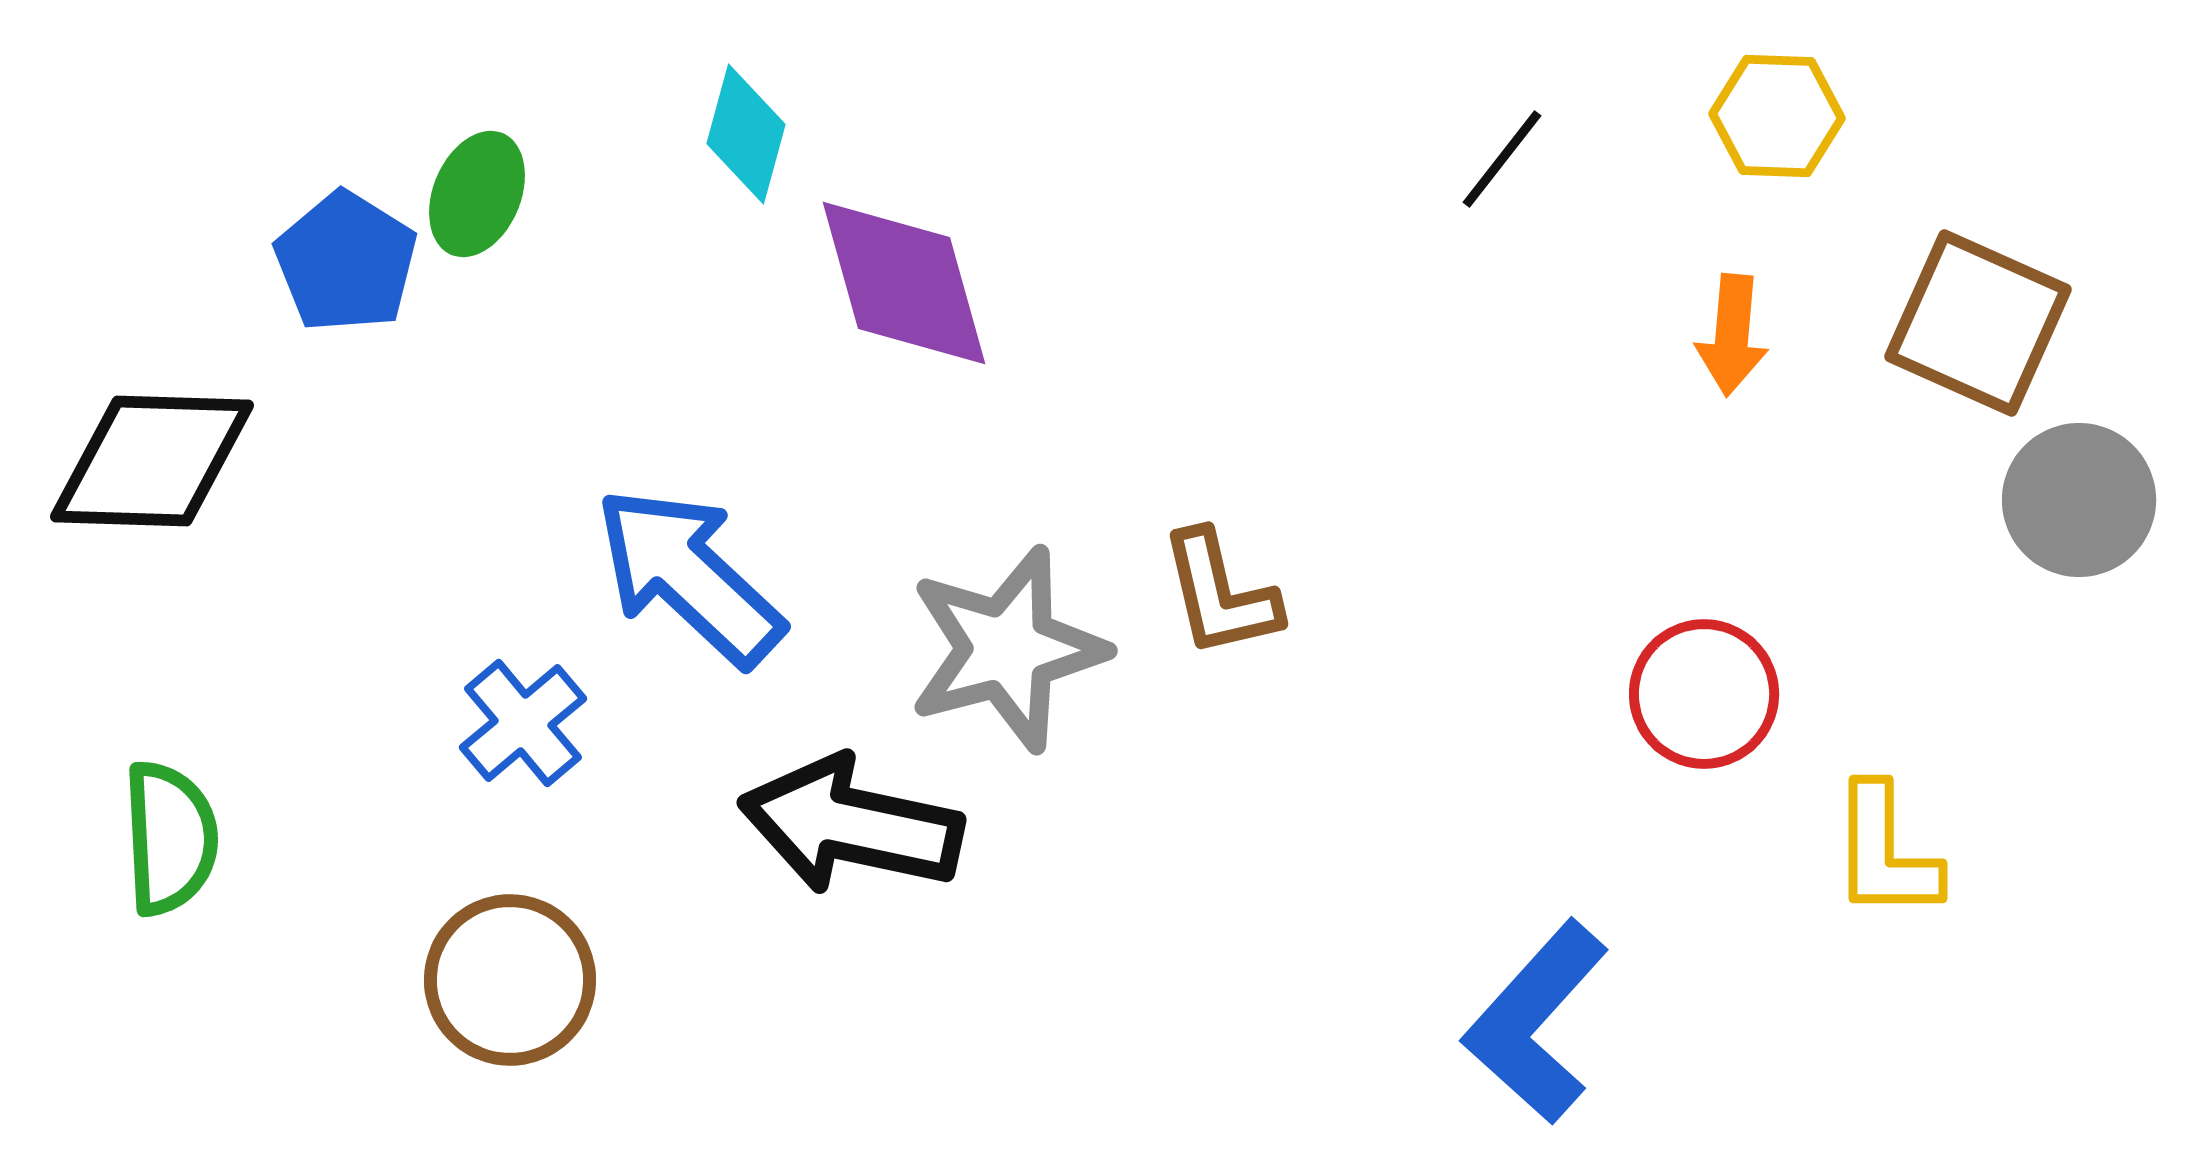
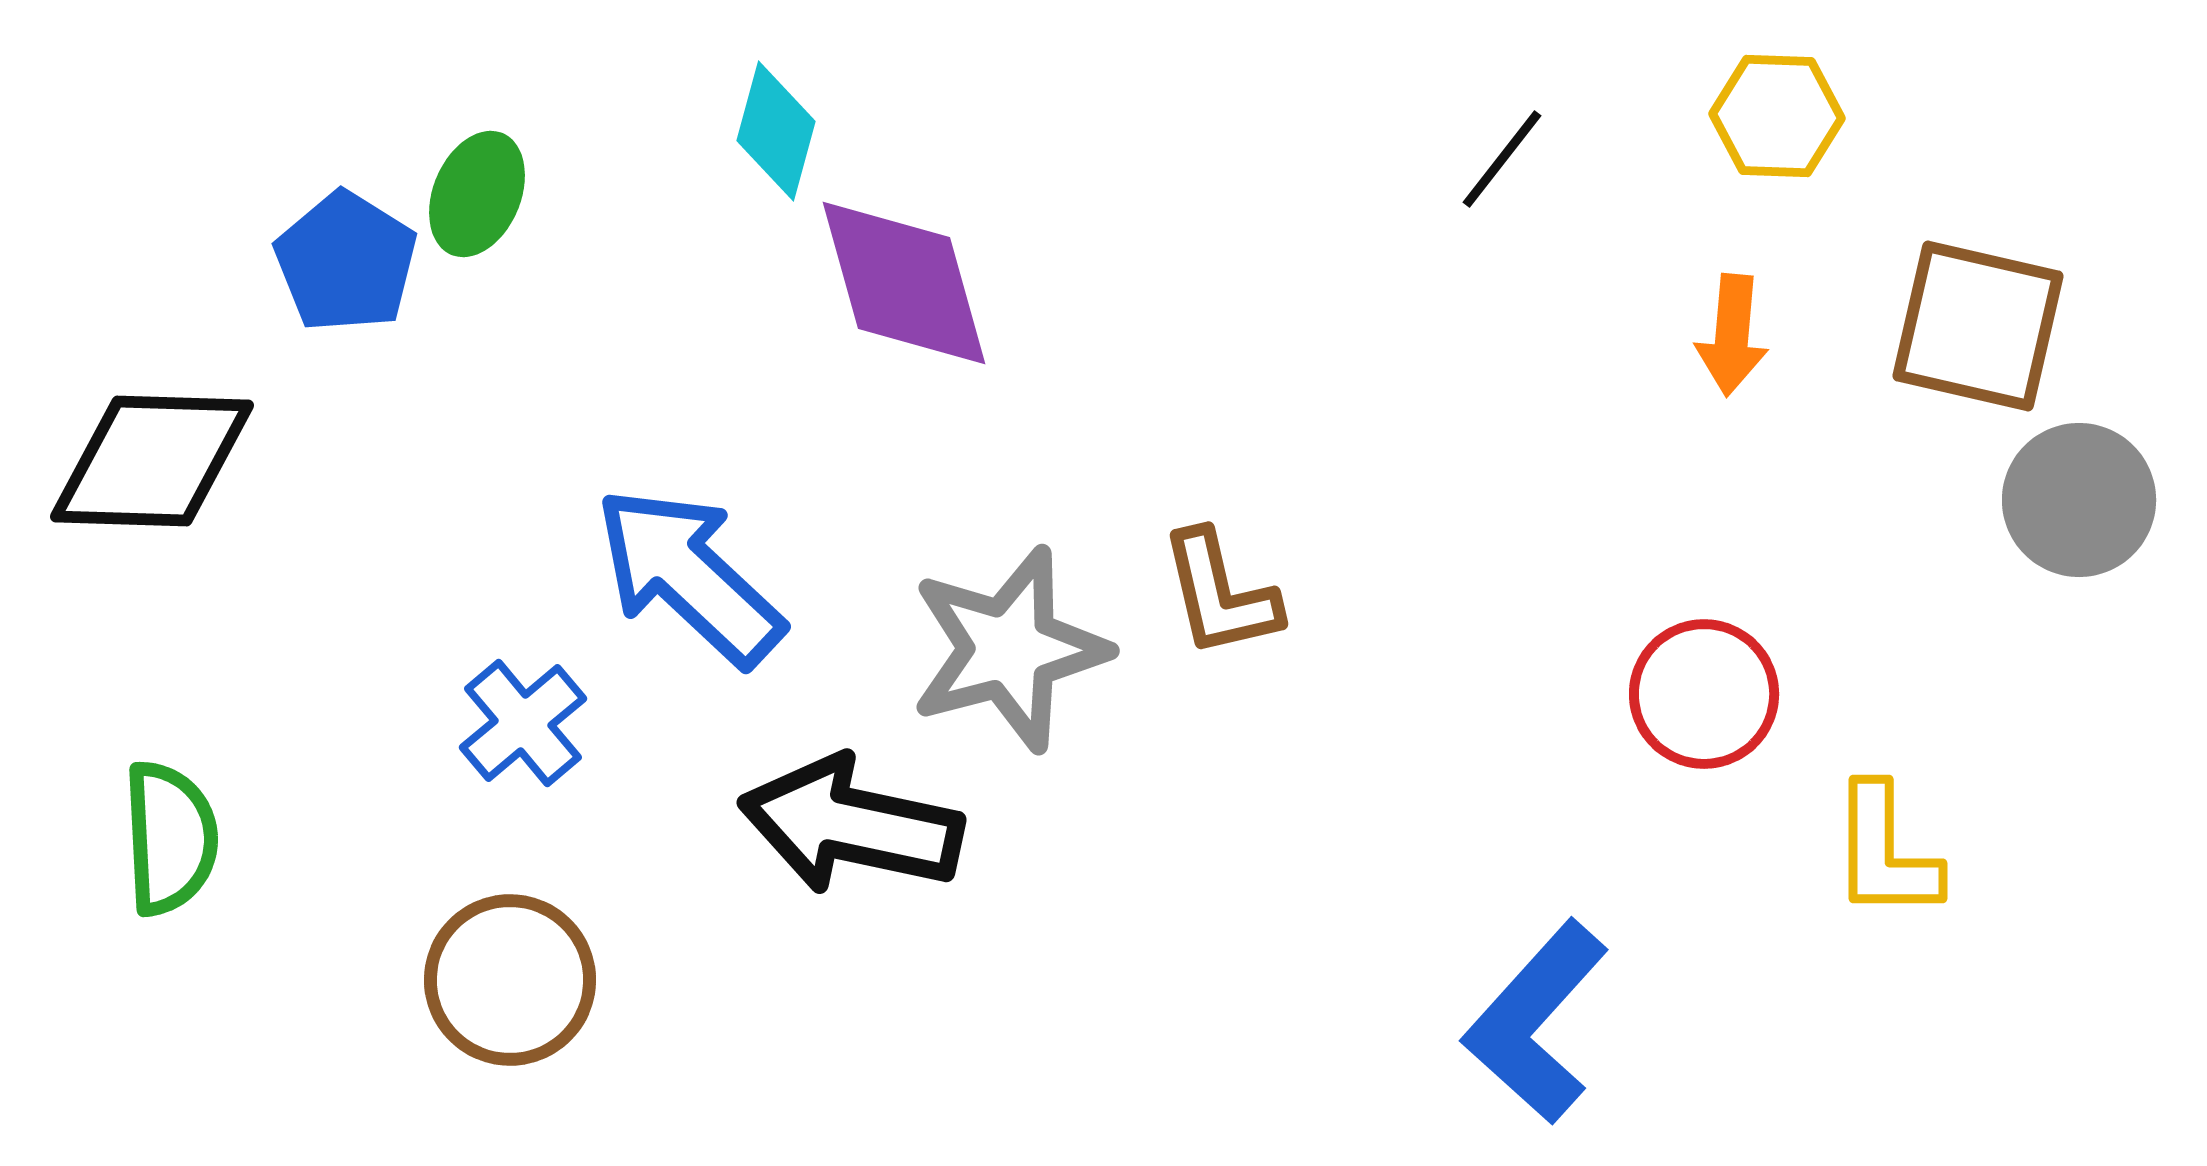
cyan diamond: moved 30 px right, 3 px up
brown square: moved 3 px down; rotated 11 degrees counterclockwise
gray star: moved 2 px right
